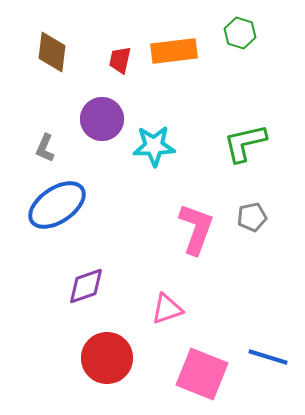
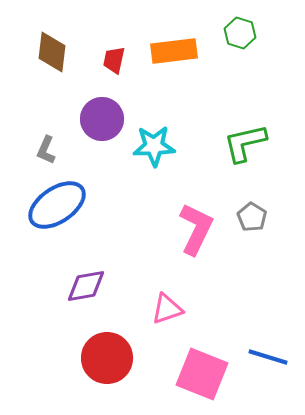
red trapezoid: moved 6 px left
gray L-shape: moved 1 px right, 2 px down
gray pentagon: rotated 28 degrees counterclockwise
pink L-shape: rotated 6 degrees clockwise
purple diamond: rotated 9 degrees clockwise
